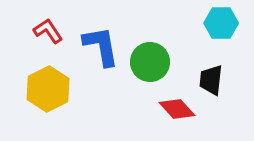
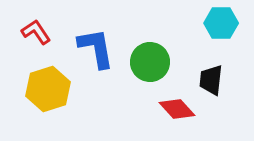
red L-shape: moved 12 px left, 1 px down
blue L-shape: moved 5 px left, 2 px down
yellow hexagon: rotated 9 degrees clockwise
